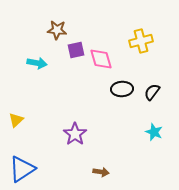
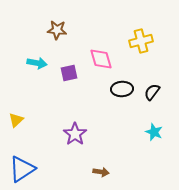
purple square: moved 7 px left, 23 px down
